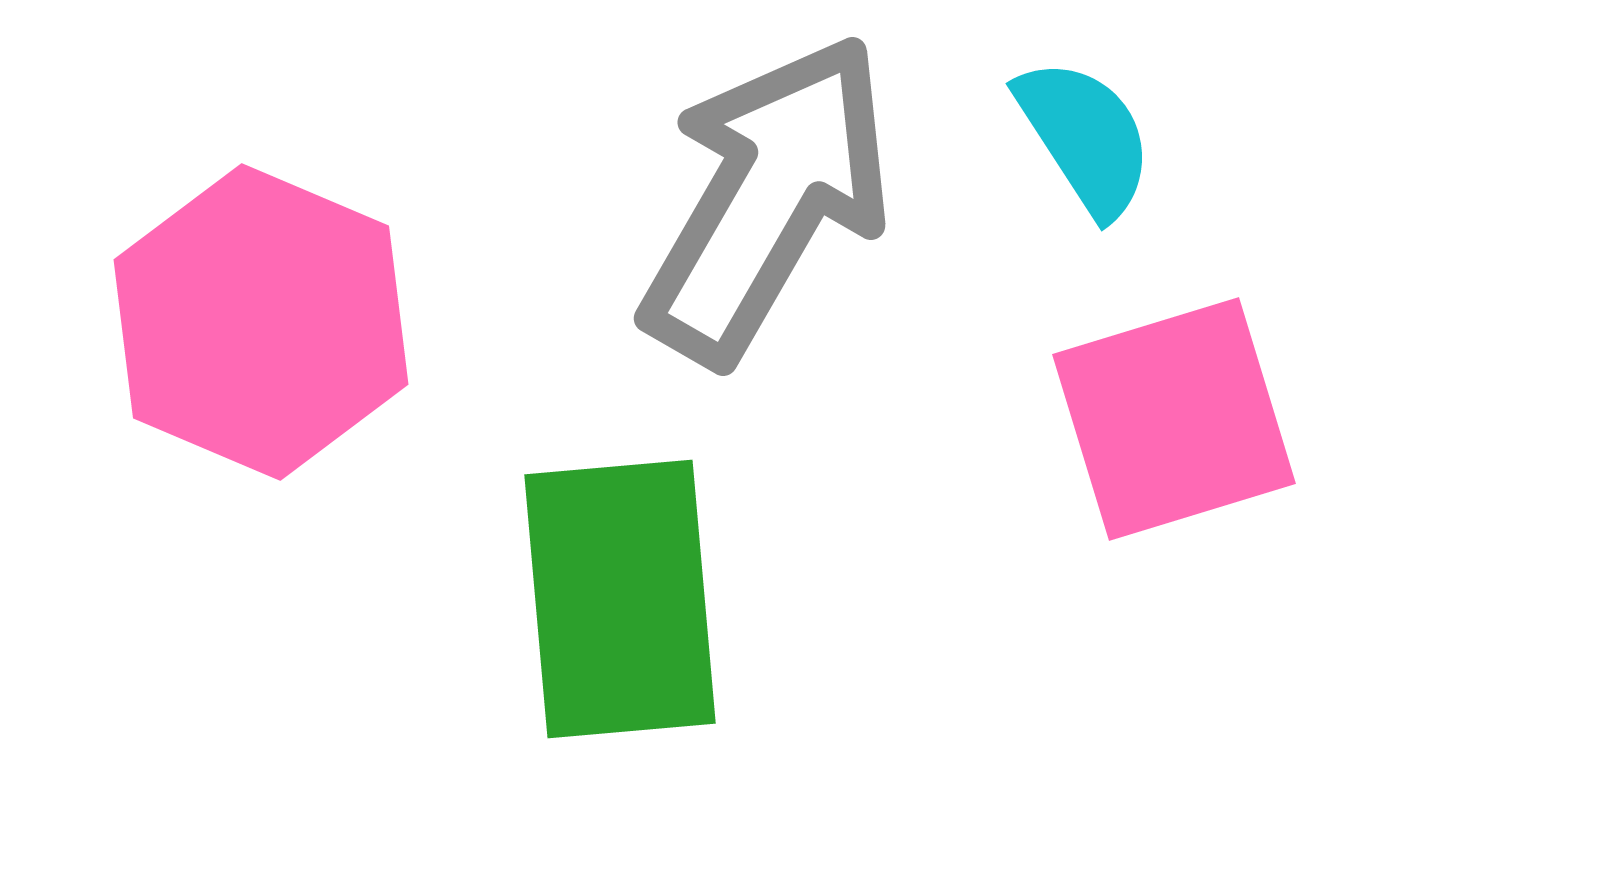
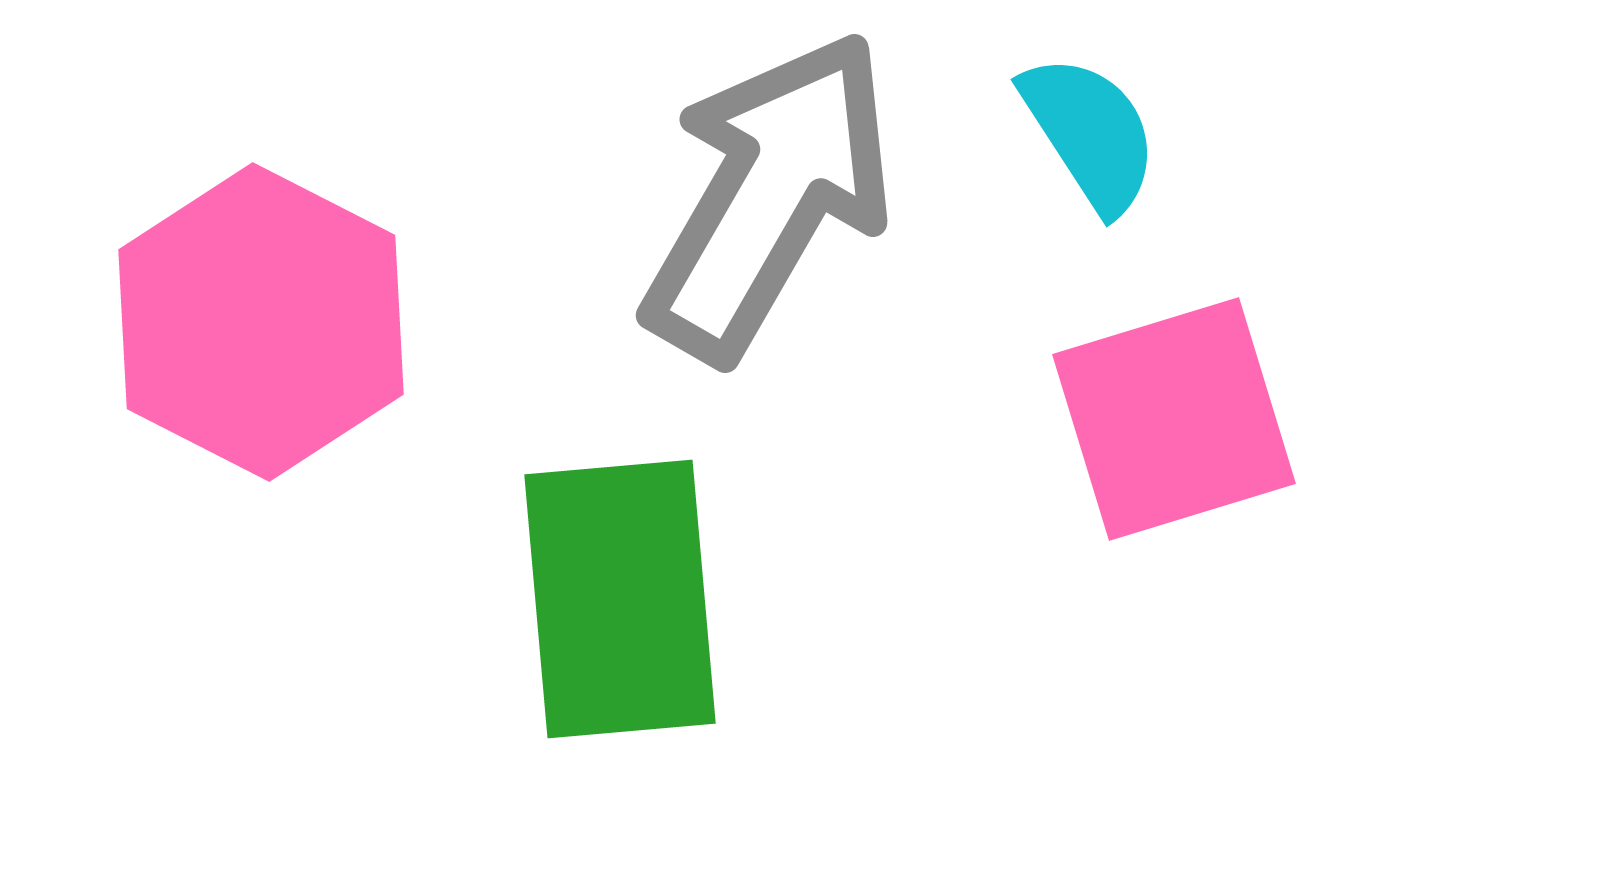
cyan semicircle: moved 5 px right, 4 px up
gray arrow: moved 2 px right, 3 px up
pink hexagon: rotated 4 degrees clockwise
